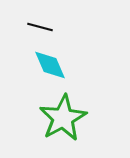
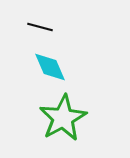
cyan diamond: moved 2 px down
